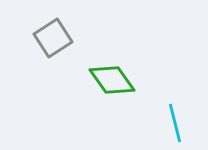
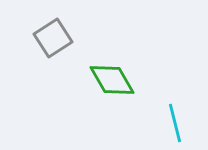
green diamond: rotated 6 degrees clockwise
